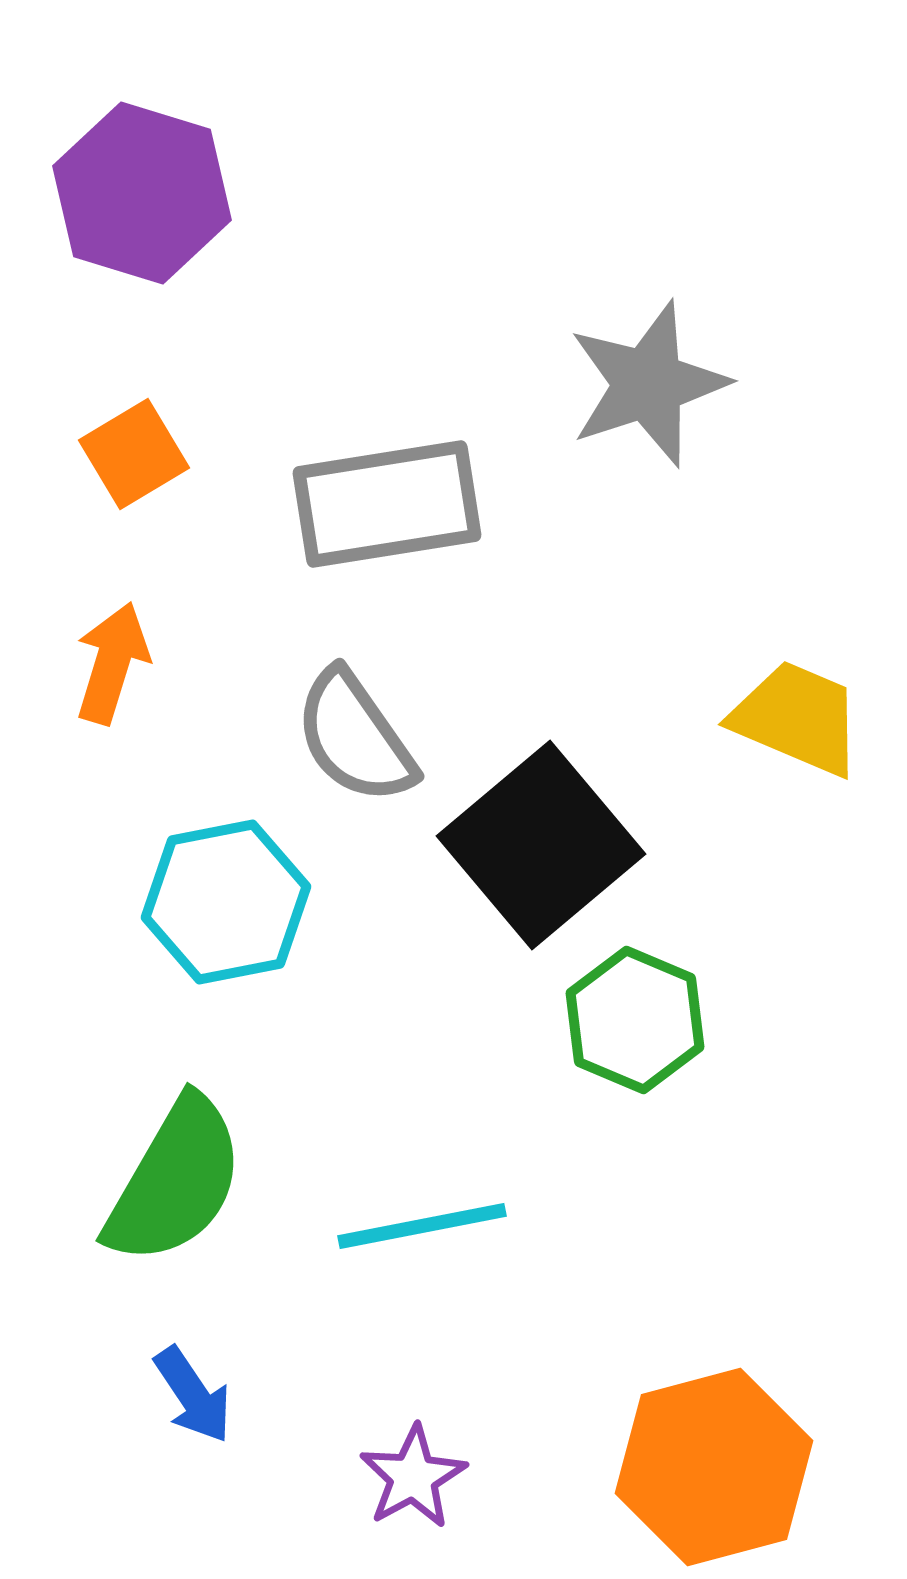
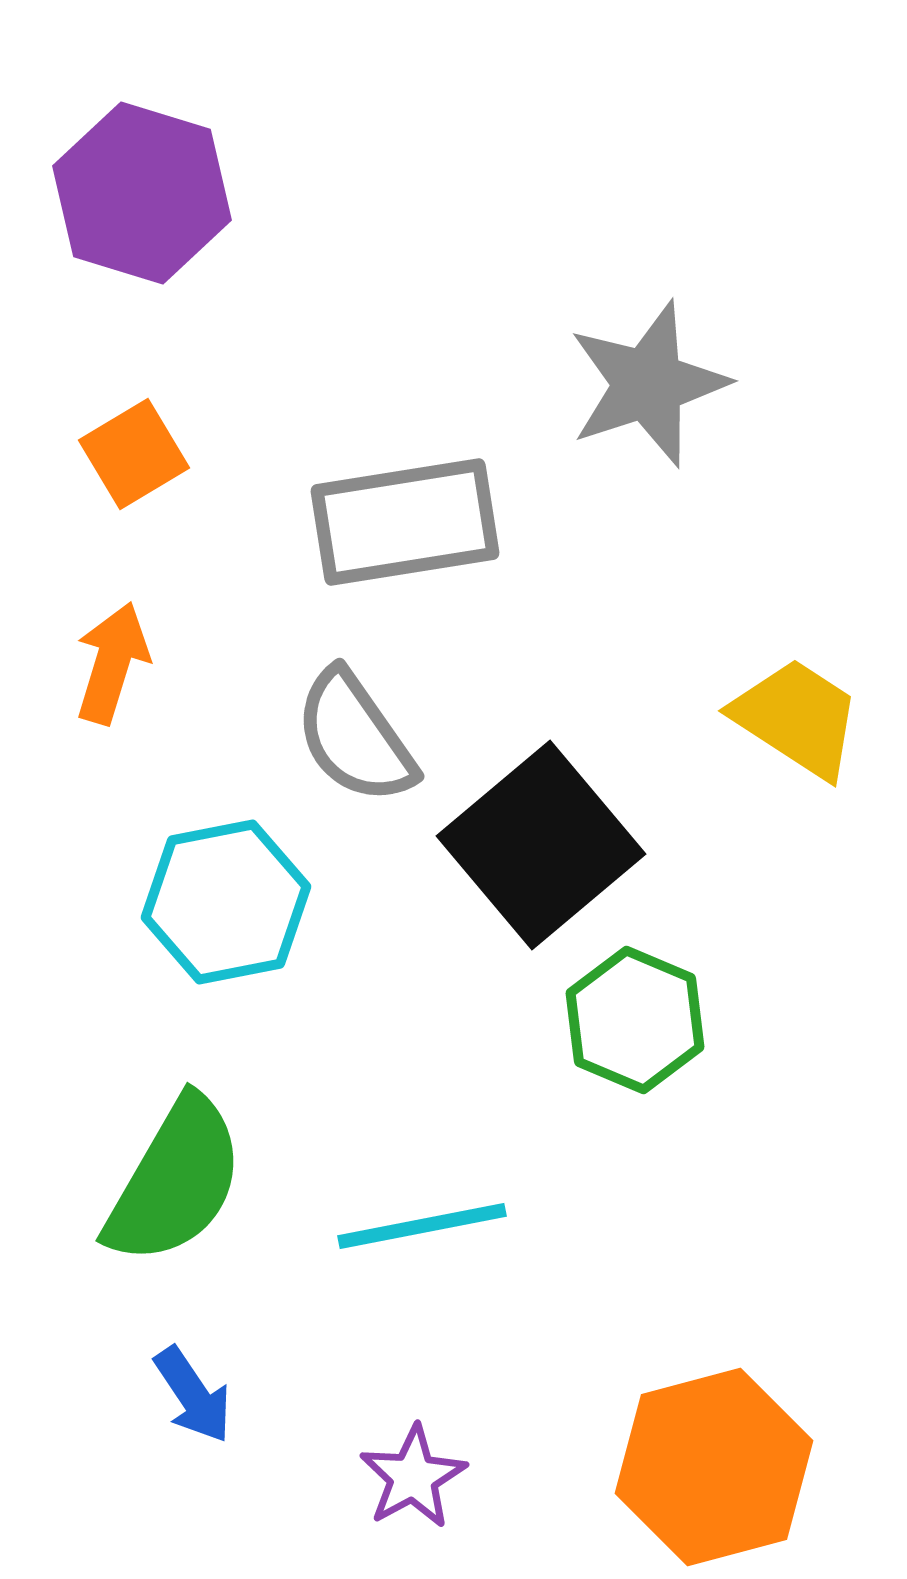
gray rectangle: moved 18 px right, 18 px down
yellow trapezoid: rotated 10 degrees clockwise
